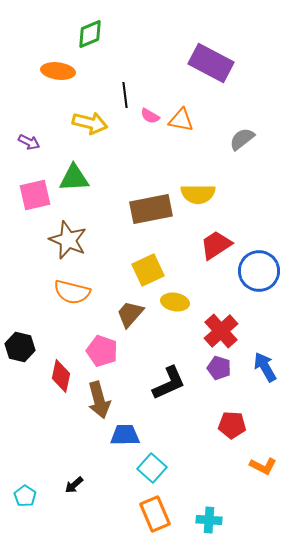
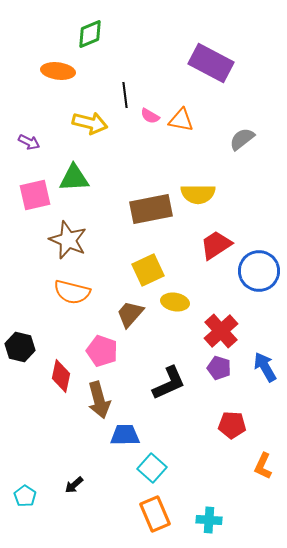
orange L-shape: rotated 88 degrees clockwise
